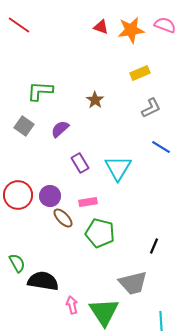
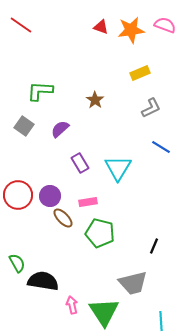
red line: moved 2 px right
